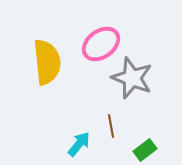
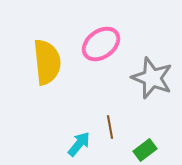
gray star: moved 20 px right
brown line: moved 1 px left, 1 px down
